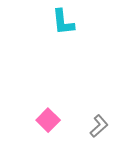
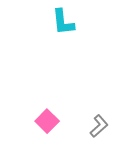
pink square: moved 1 px left, 1 px down
